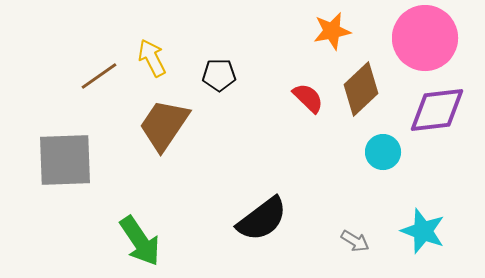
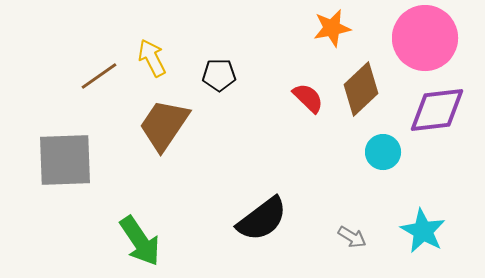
orange star: moved 3 px up
cyan star: rotated 9 degrees clockwise
gray arrow: moved 3 px left, 4 px up
